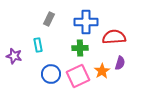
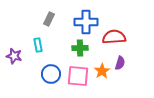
pink square: rotated 30 degrees clockwise
